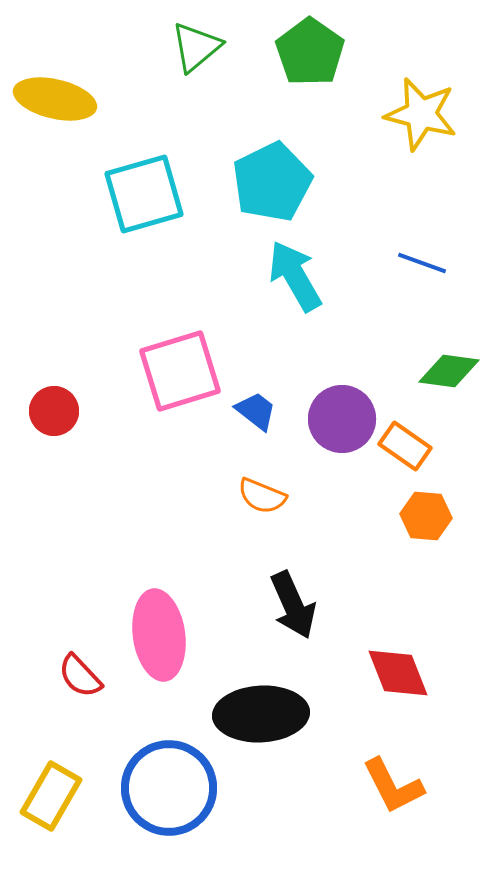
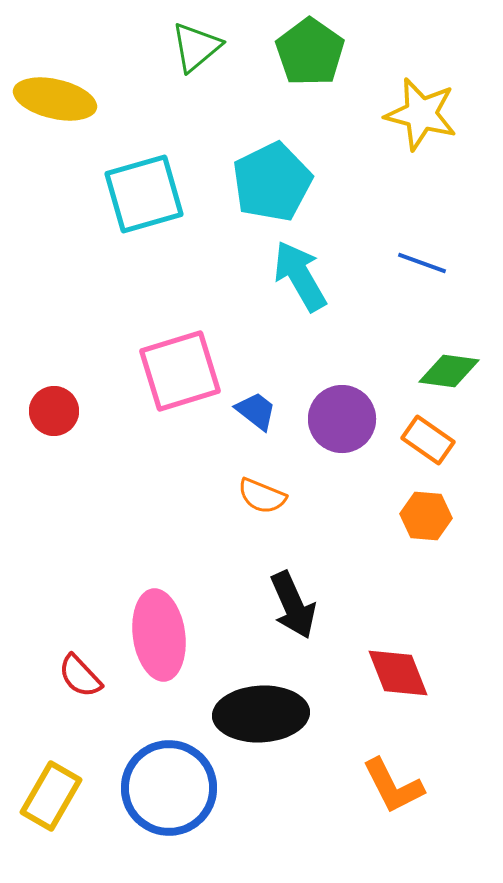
cyan arrow: moved 5 px right
orange rectangle: moved 23 px right, 6 px up
